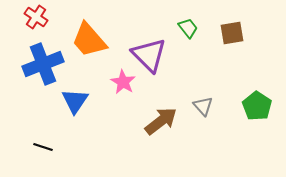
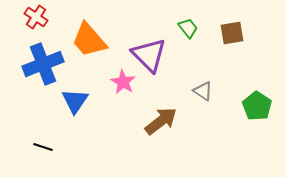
gray triangle: moved 15 px up; rotated 15 degrees counterclockwise
